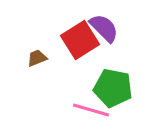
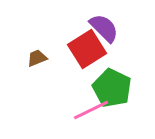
red square: moved 7 px right, 9 px down
green pentagon: moved 1 px left; rotated 15 degrees clockwise
pink line: rotated 42 degrees counterclockwise
